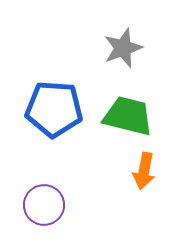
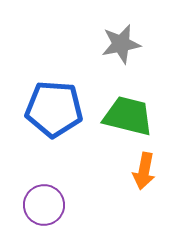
gray star: moved 2 px left, 4 px up; rotated 9 degrees clockwise
